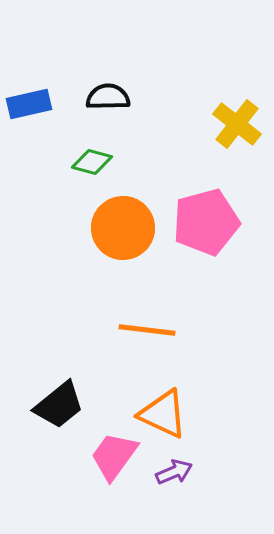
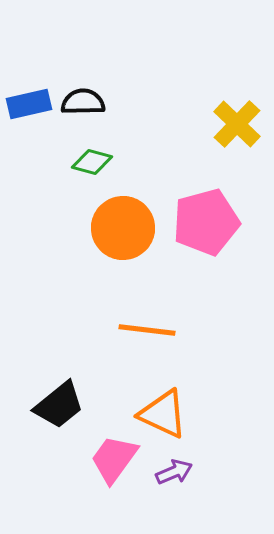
black semicircle: moved 25 px left, 5 px down
yellow cross: rotated 6 degrees clockwise
pink trapezoid: moved 3 px down
